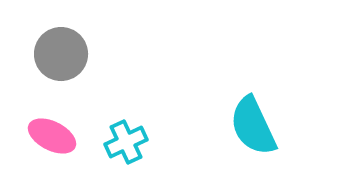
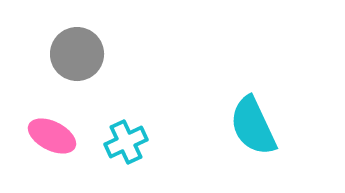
gray circle: moved 16 px right
